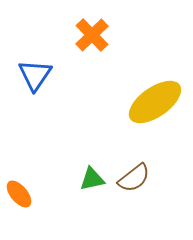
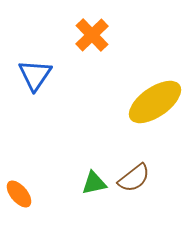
green triangle: moved 2 px right, 4 px down
